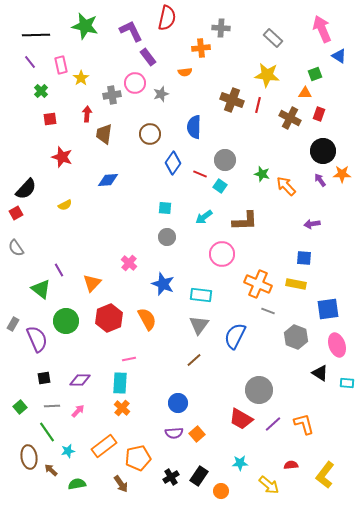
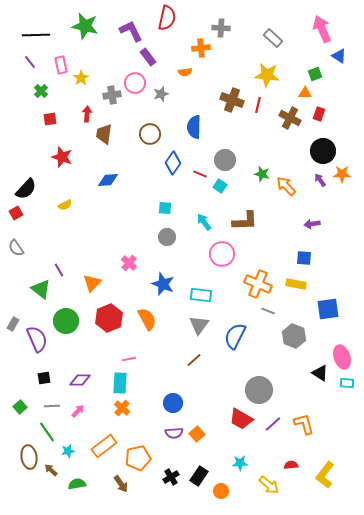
cyan arrow at (204, 217): moved 5 px down; rotated 90 degrees clockwise
gray hexagon at (296, 337): moved 2 px left, 1 px up
pink ellipse at (337, 345): moved 5 px right, 12 px down
blue circle at (178, 403): moved 5 px left
